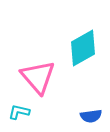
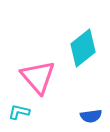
cyan diamond: rotated 9 degrees counterclockwise
